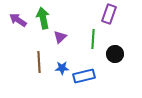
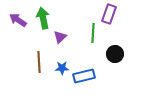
green line: moved 6 px up
